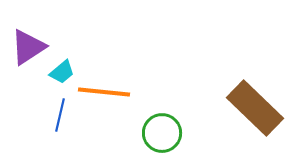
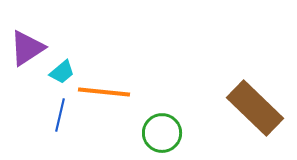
purple triangle: moved 1 px left, 1 px down
